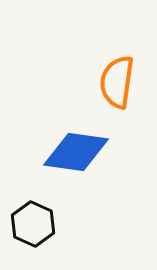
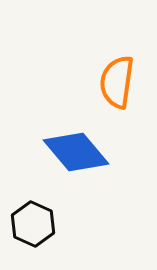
blue diamond: rotated 42 degrees clockwise
